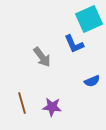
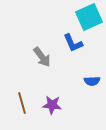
cyan square: moved 2 px up
blue L-shape: moved 1 px left, 1 px up
blue semicircle: rotated 21 degrees clockwise
purple star: moved 2 px up
